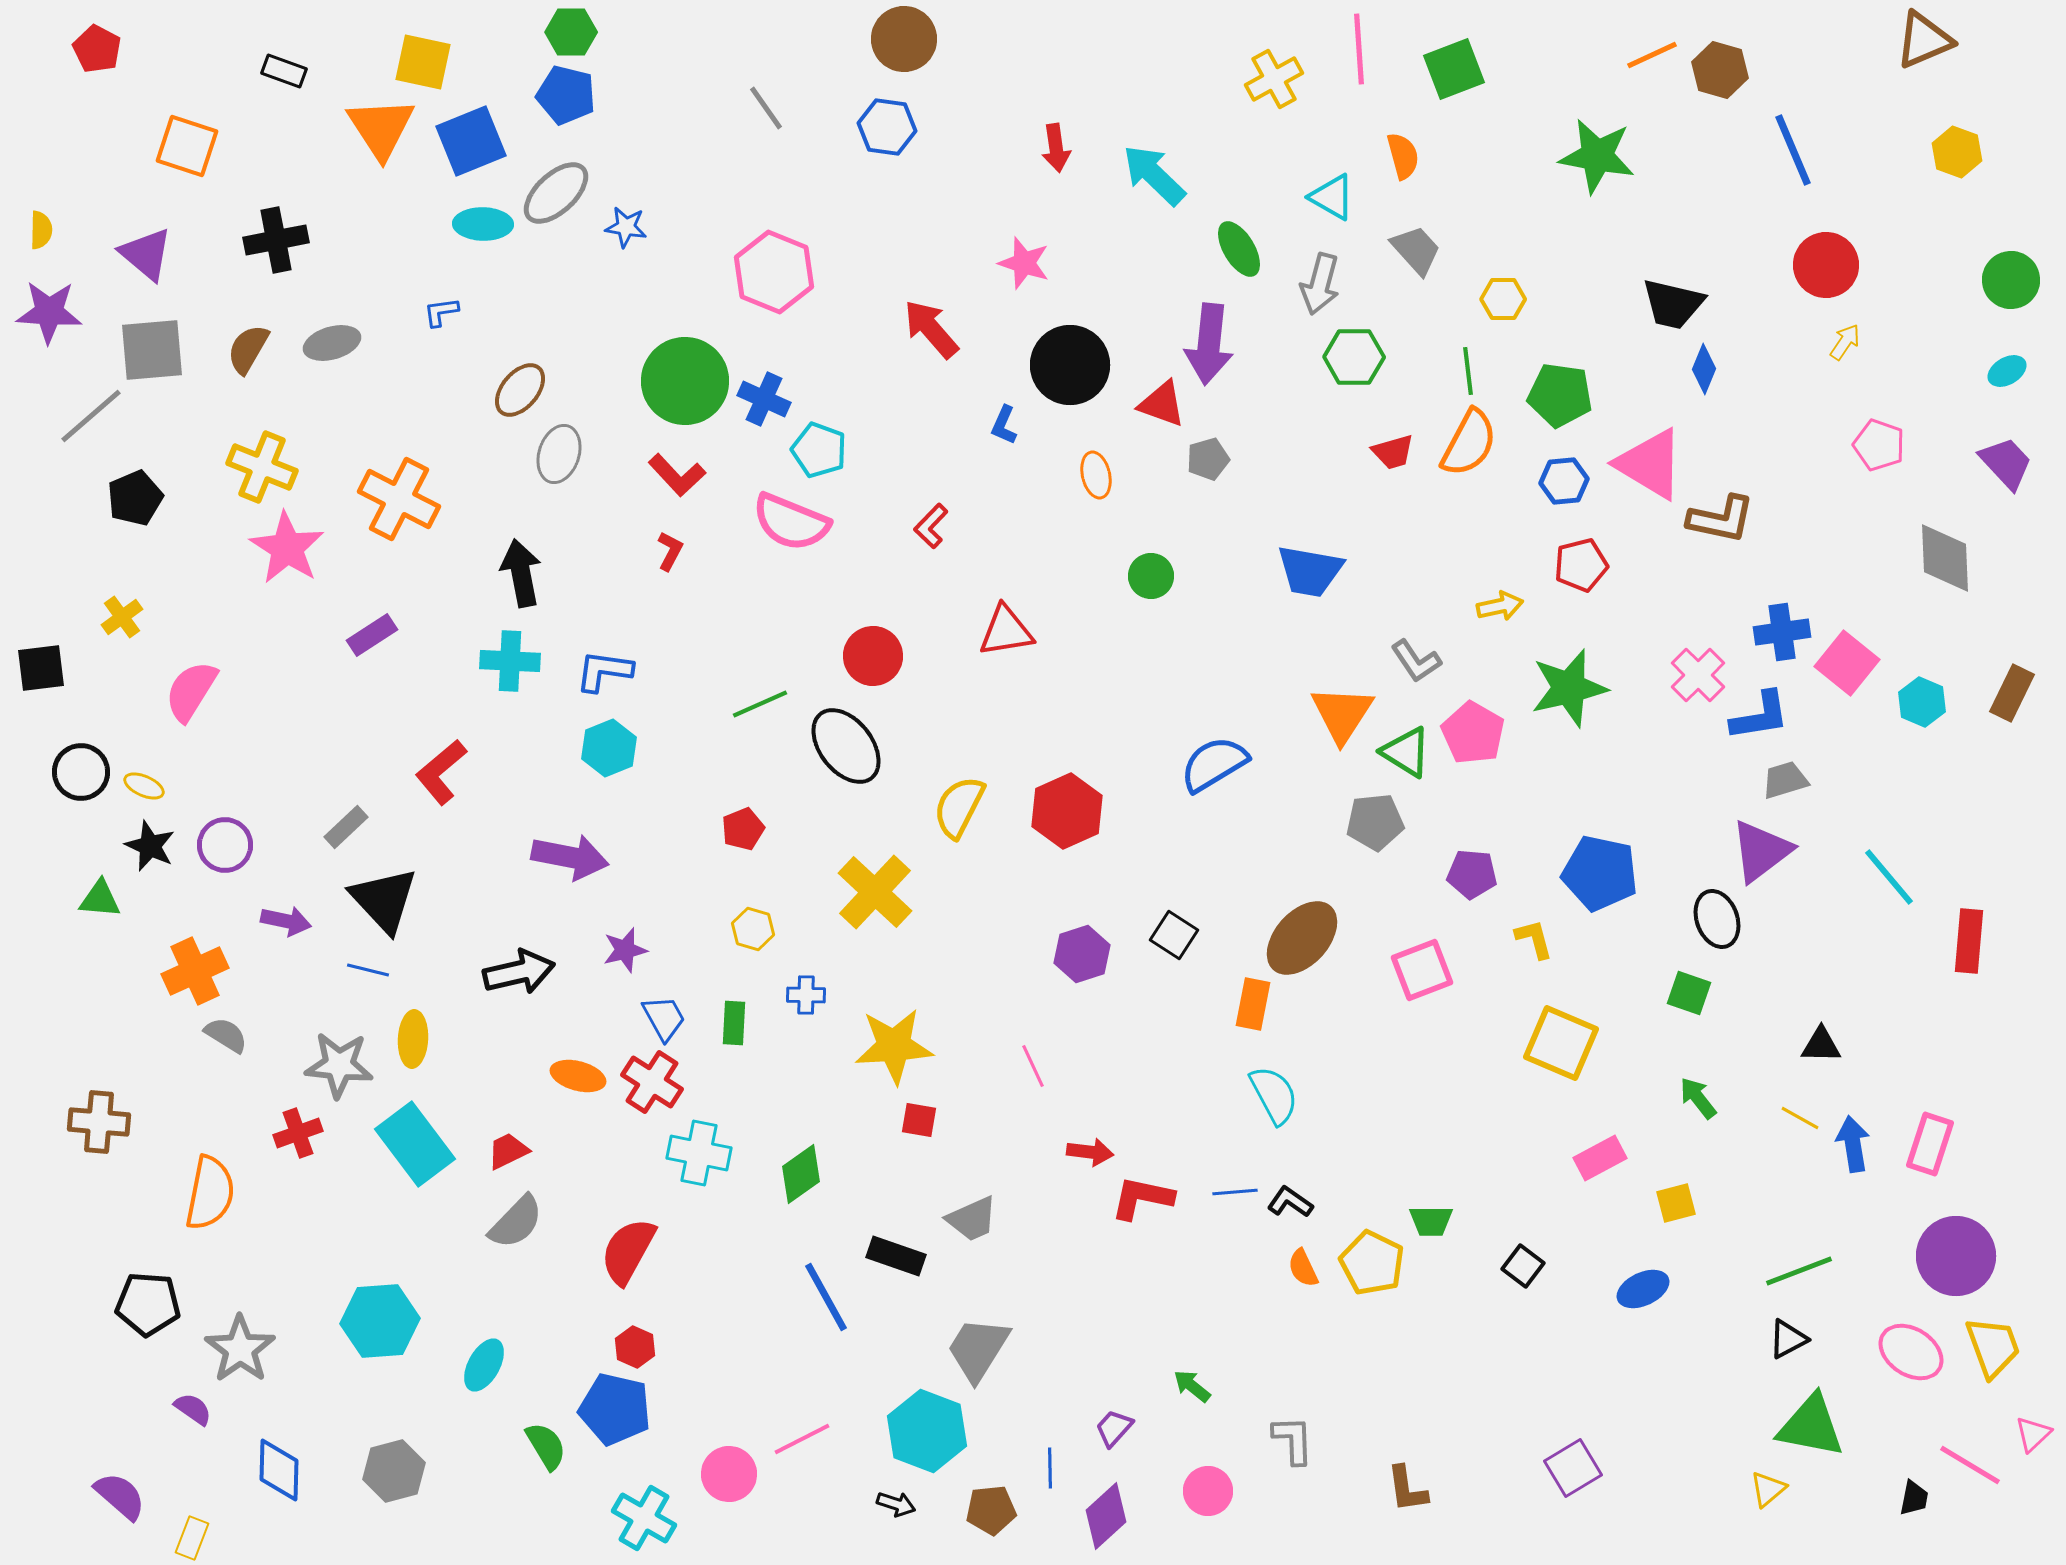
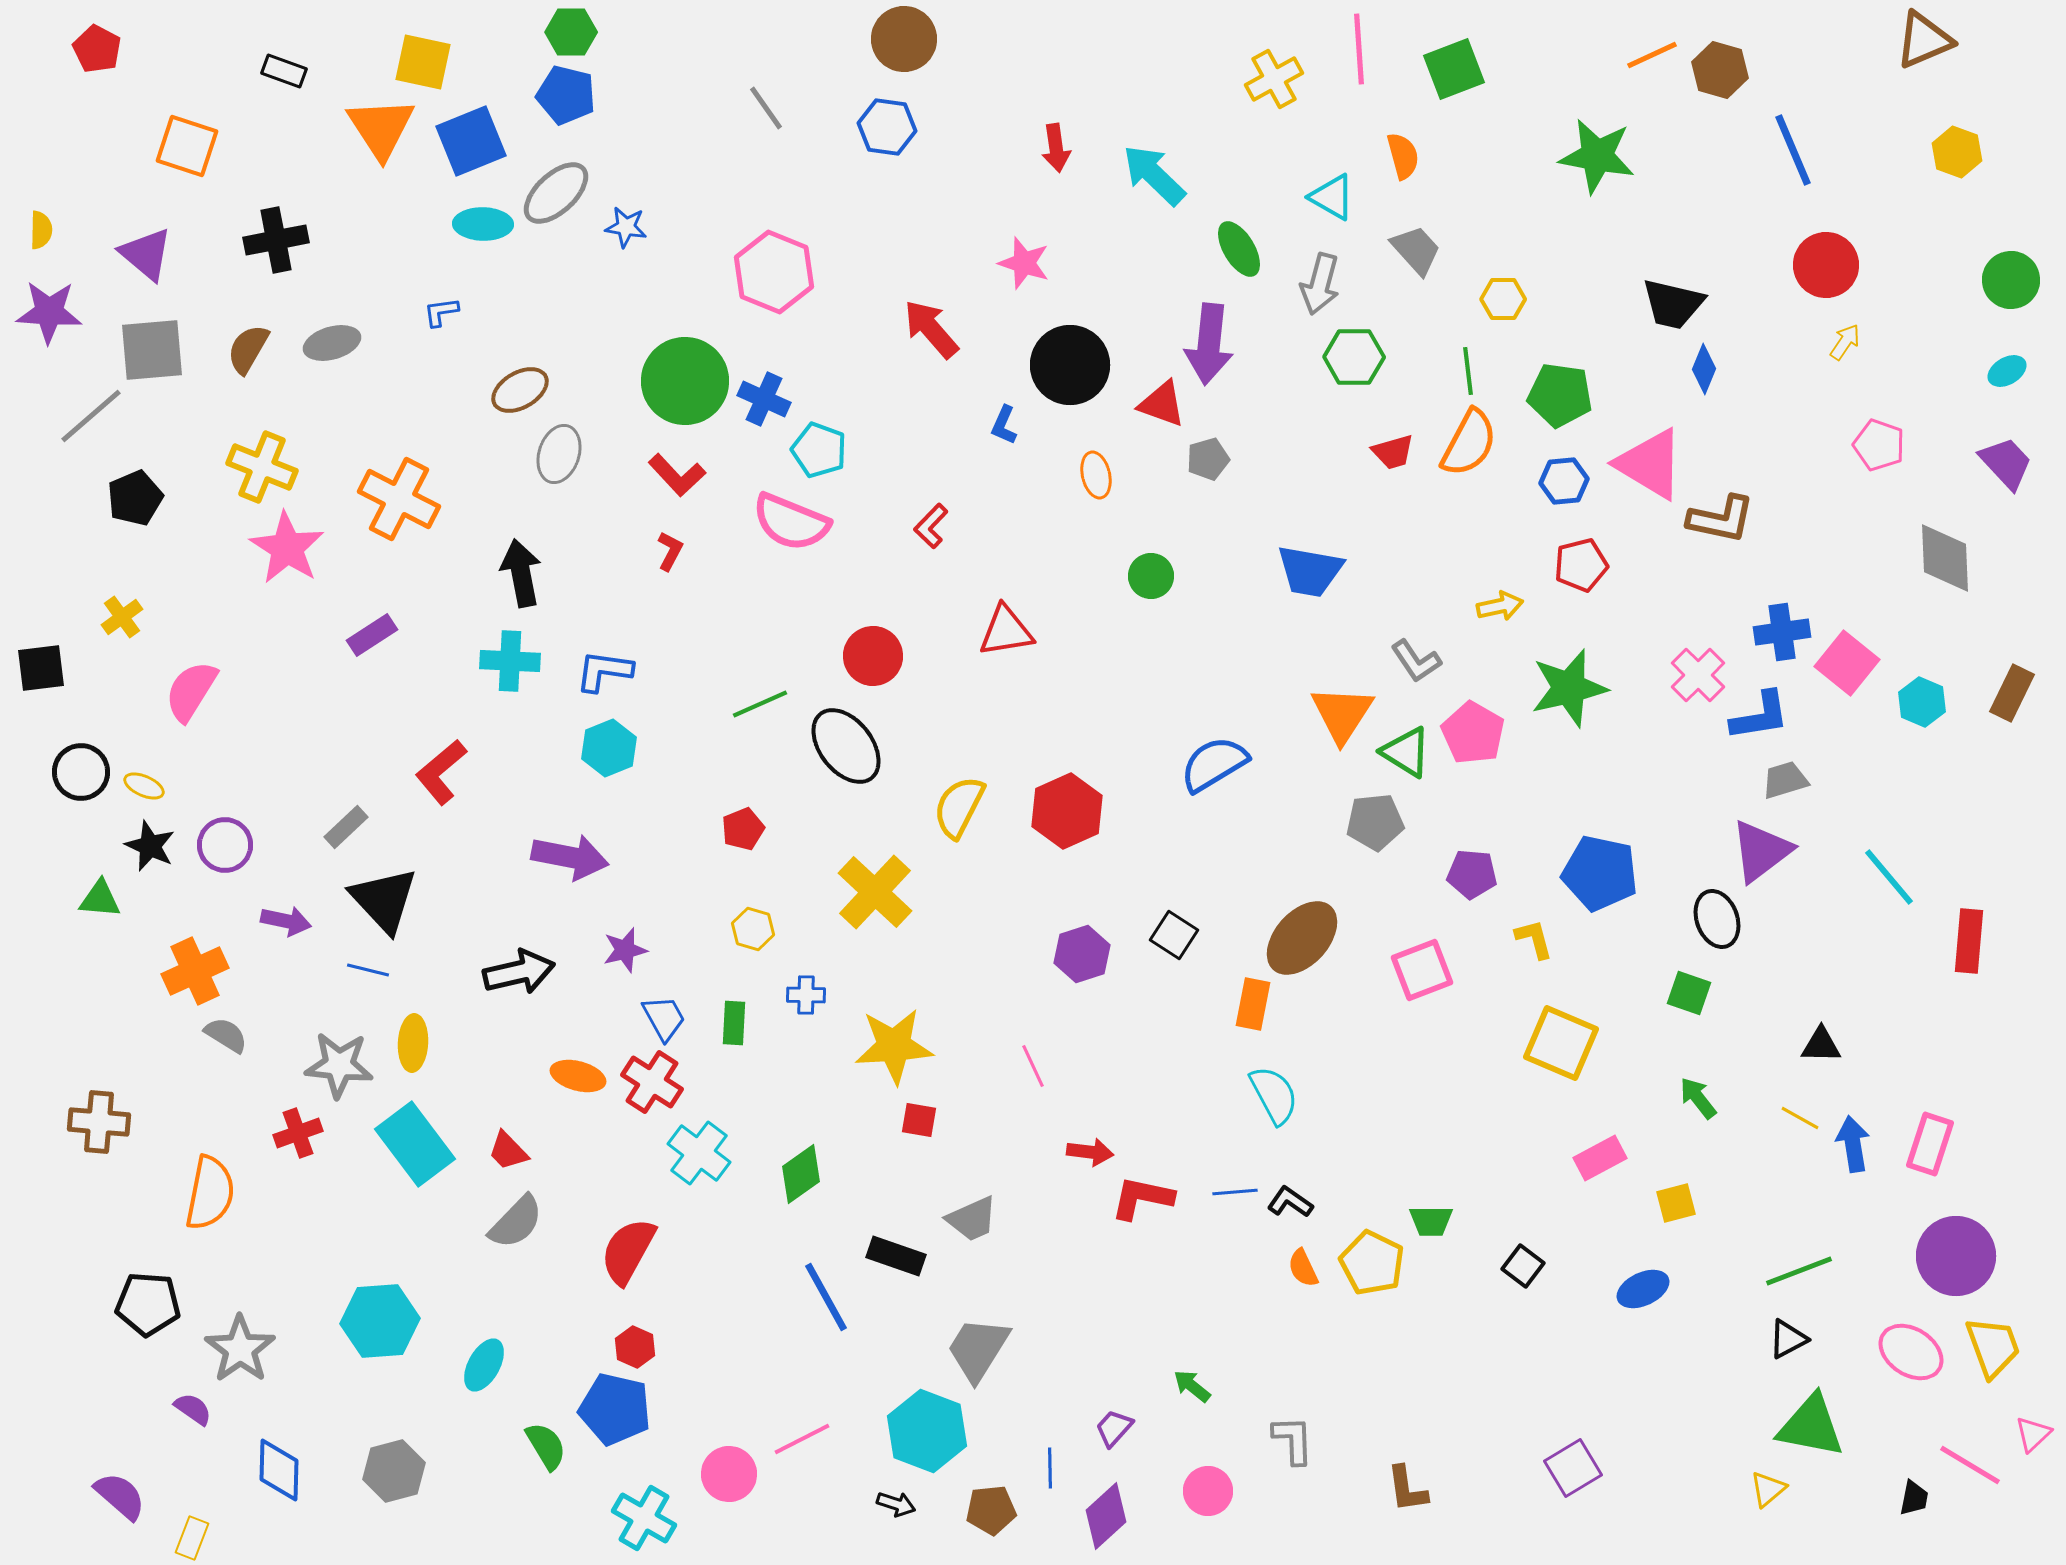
brown ellipse at (520, 390): rotated 20 degrees clockwise
yellow ellipse at (413, 1039): moved 4 px down
red trapezoid at (508, 1151): rotated 108 degrees counterclockwise
cyan cross at (699, 1153): rotated 26 degrees clockwise
